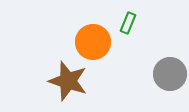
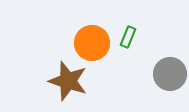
green rectangle: moved 14 px down
orange circle: moved 1 px left, 1 px down
